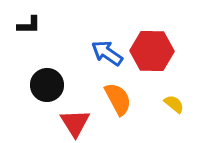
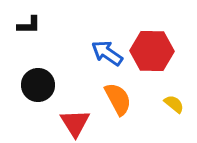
black circle: moved 9 px left
